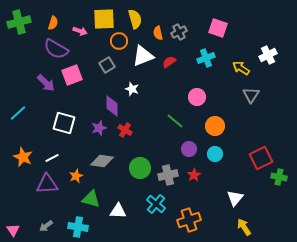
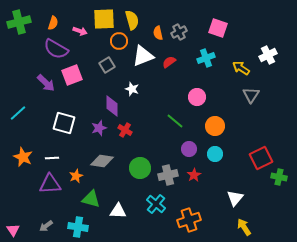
yellow semicircle at (135, 19): moved 3 px left, 1 px down
white line at (52, 158): rotated 24 degrees clockwise
purple triangle at (47, 184): moved 3 px right
